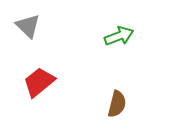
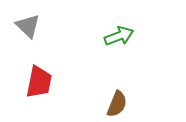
red trapezoid: rotated 140 degrees clockwise
brown semicircle: rotated 8 degrees clockwise
